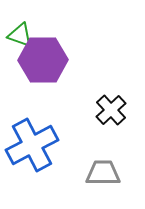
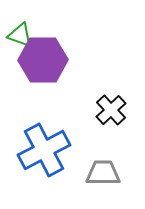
blue cross: moved 12 px right, 5 px down
